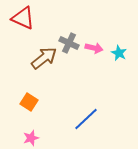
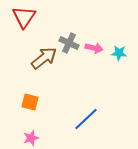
red triangle: moved 1 px right, 1 px up; rotated 40 degrees clockwise
cyan star: rotated 21 degrees counterclockwise
orange square: moved 1 px right; rotated 18 degrees counterclockwise
